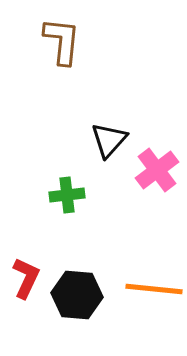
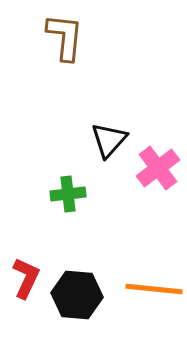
brown L-shape: moved 3 px right, 4 px up
pink cross: moved 1 px right, 2 px up
green cross: moved 1 px right, 1 px up
